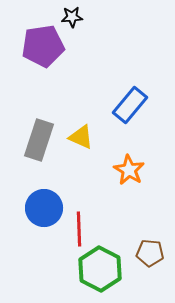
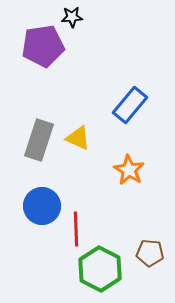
yellow triangle: moved 3 px left, 1 px down
blue circle: moved 2 px left, 2 px up
red line: moved 3 px left
